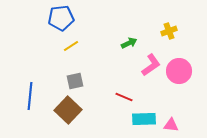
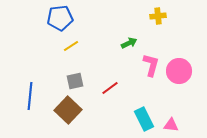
blue pentagon: moved 1 px left
yellow cross: moved 11 px left, 15 px up; rotated 14 degrees clockwise
pink L-shape: rotated 40 degrees counterclockwise
red line: moved 14 px left, 9 px up; rotated 60 degrees counterclockwise
cyan rectangle: rotated 65 degrees clockwise
